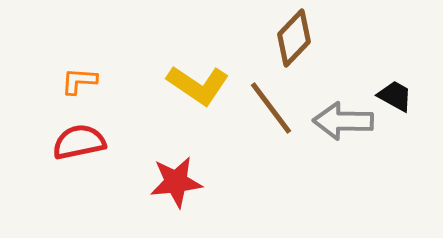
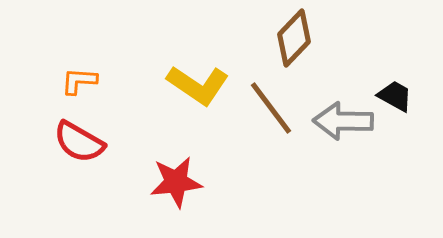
red semicircle: rotated 138 degrees counterclockwise
